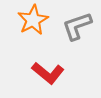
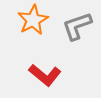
red L-shape: moved 3 px left, 2 px down
